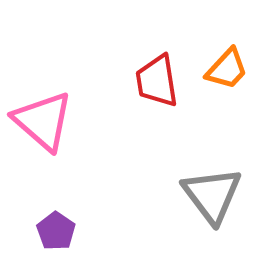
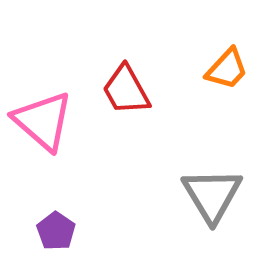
red trapezoid: moved 31 px left, 9 px down; rotated 20 degrees counterclockwise
gray triangle: rotated 6 degrees clockwise
